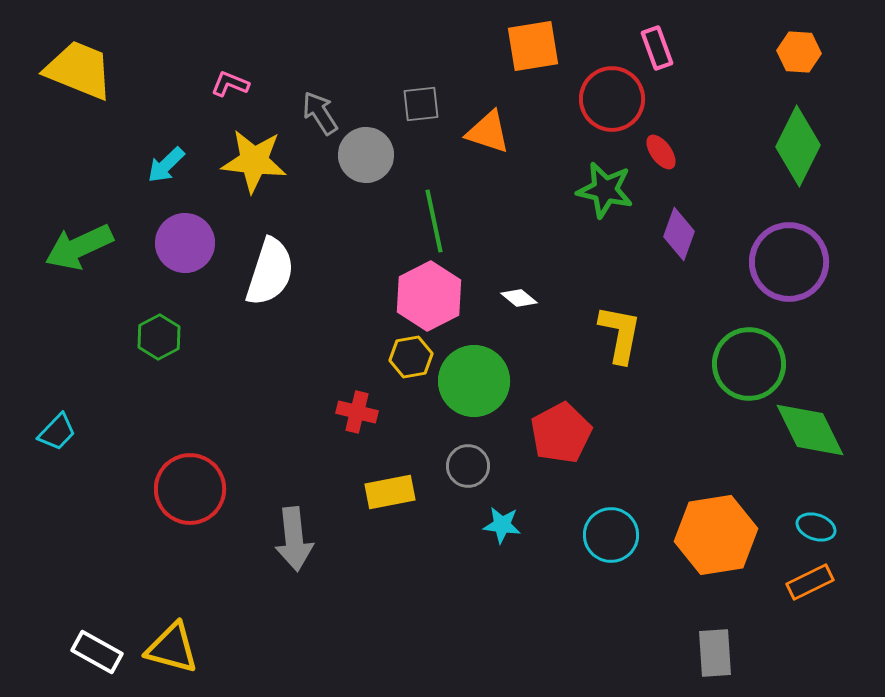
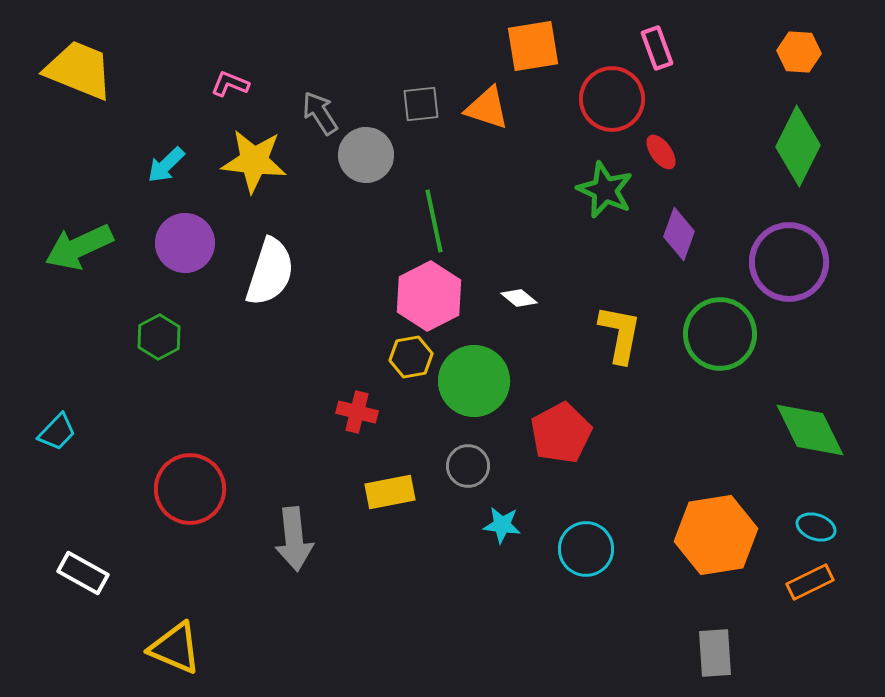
orange triangle at (488, 132): moved 1 px left, 24 px up
green star at (605, 190): rotated 12 degrees clockwise
green circle at (749, 364): moved 29 px left, 30 px up
cyan circle at (611, 535): moved 25 px left, 14 px down
yellow triangle at (172, 648): moved 3 px right; rotated 8 degrees clockwise
white rectangle at (97, 652): moved 14 px left, 79 px up
